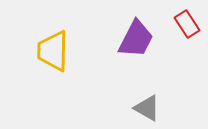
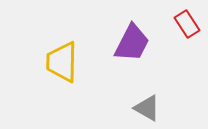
purple trapezoid: moved 4 px left, 4 px down
yellow trapezoid: moved 9 px right, 11 px down
